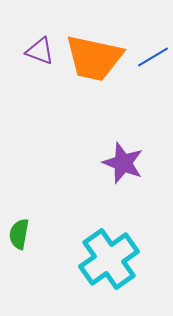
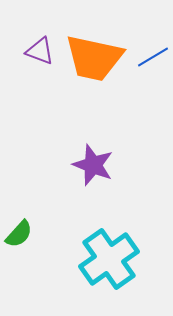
purple star: moved 30 px left, 2 px down
green semicircle: rotated 148 degrees counterclockwise
